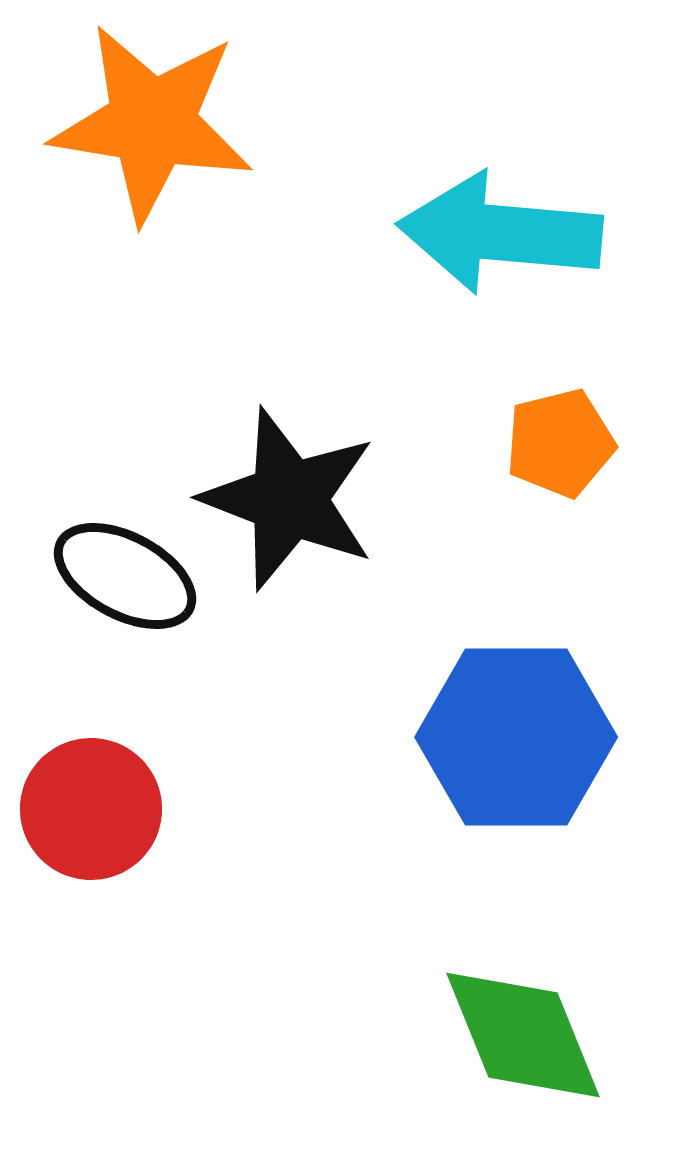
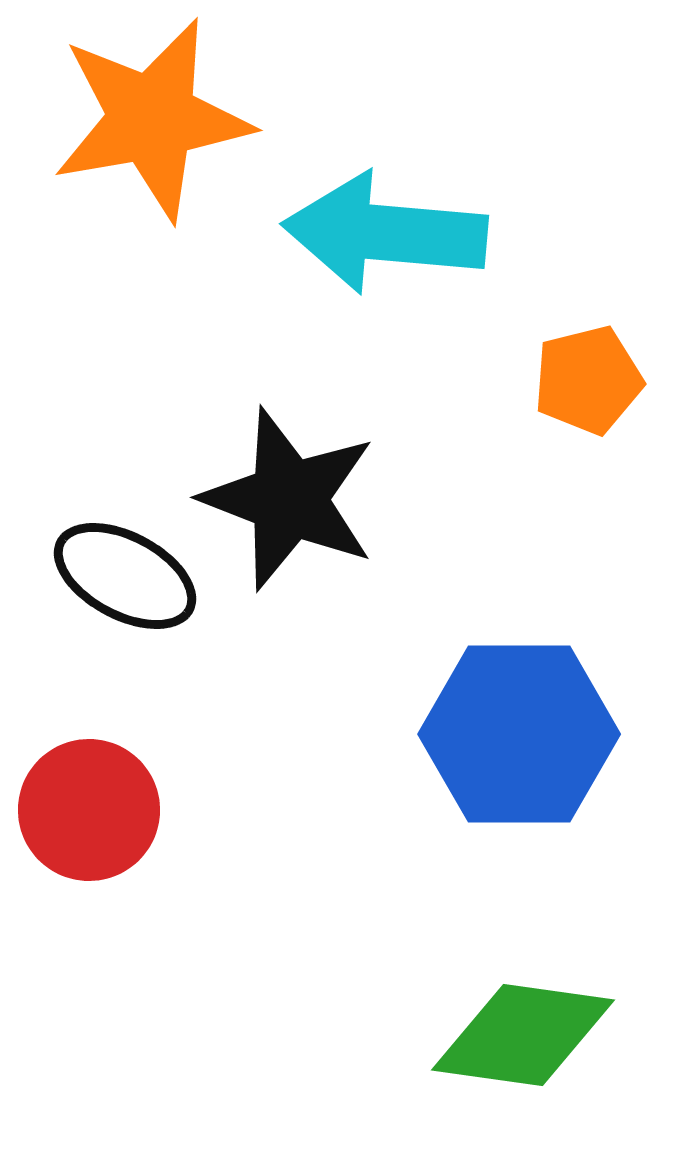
orange star: moved 4 px up; rotated 19 degrees counterclockwise
cyan arrow: moved 115 px left
orange pentagon: moved 28 px right, 63 px up
blue hexagon: moved 3 px right, 3 px up
red circle: moved 2 px left, 1 px down
green diamond: rotated 60 degrees counterclockwise
